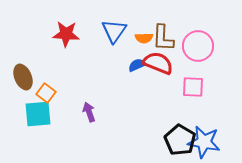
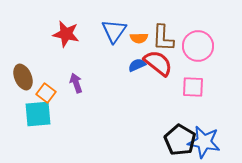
red star: rotated 8 degrees clockwise
orange semicircle: moved 5 px left
red semicircle: rotated 16 degrees clockwise
purple arrow: moved 13 px left, 29 px up
